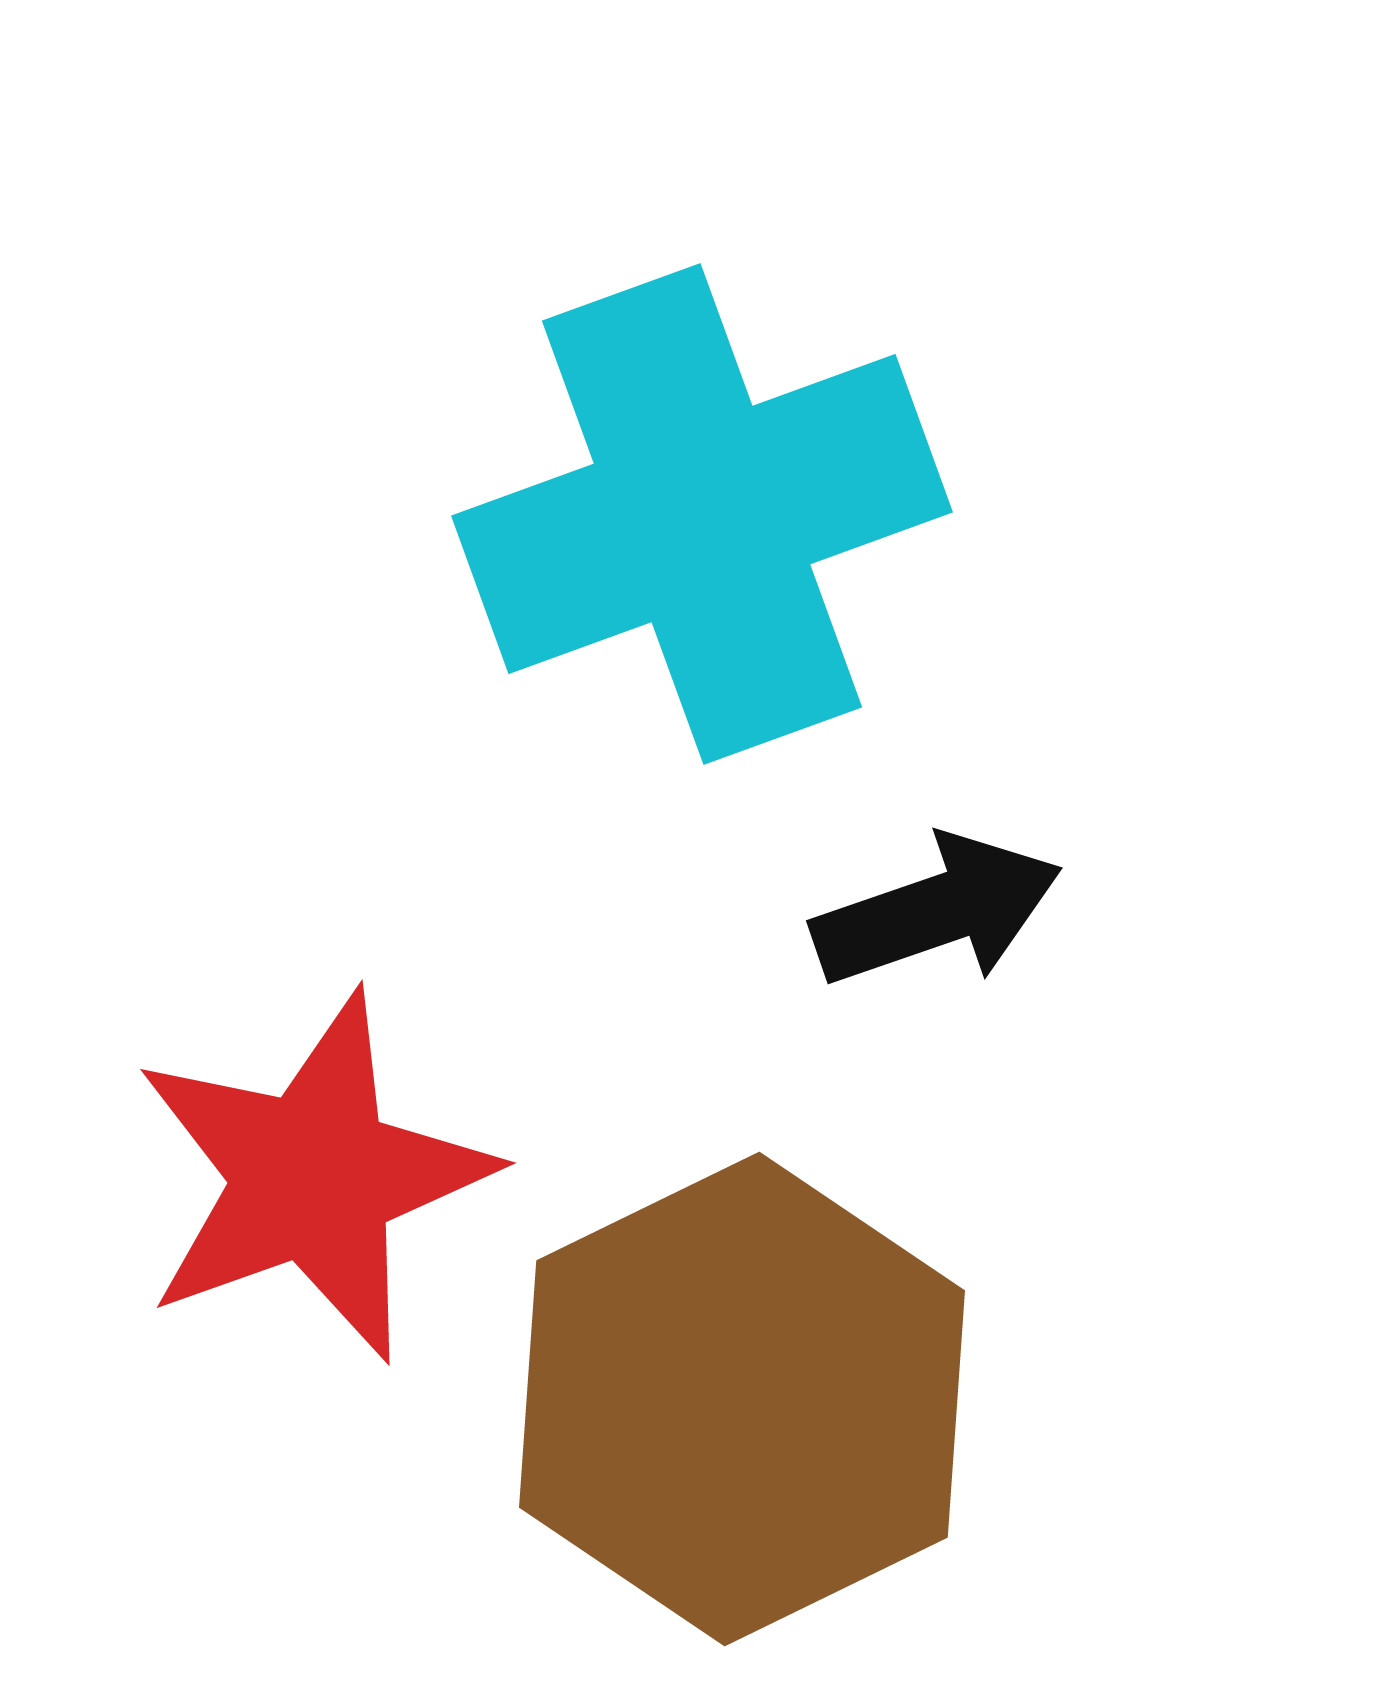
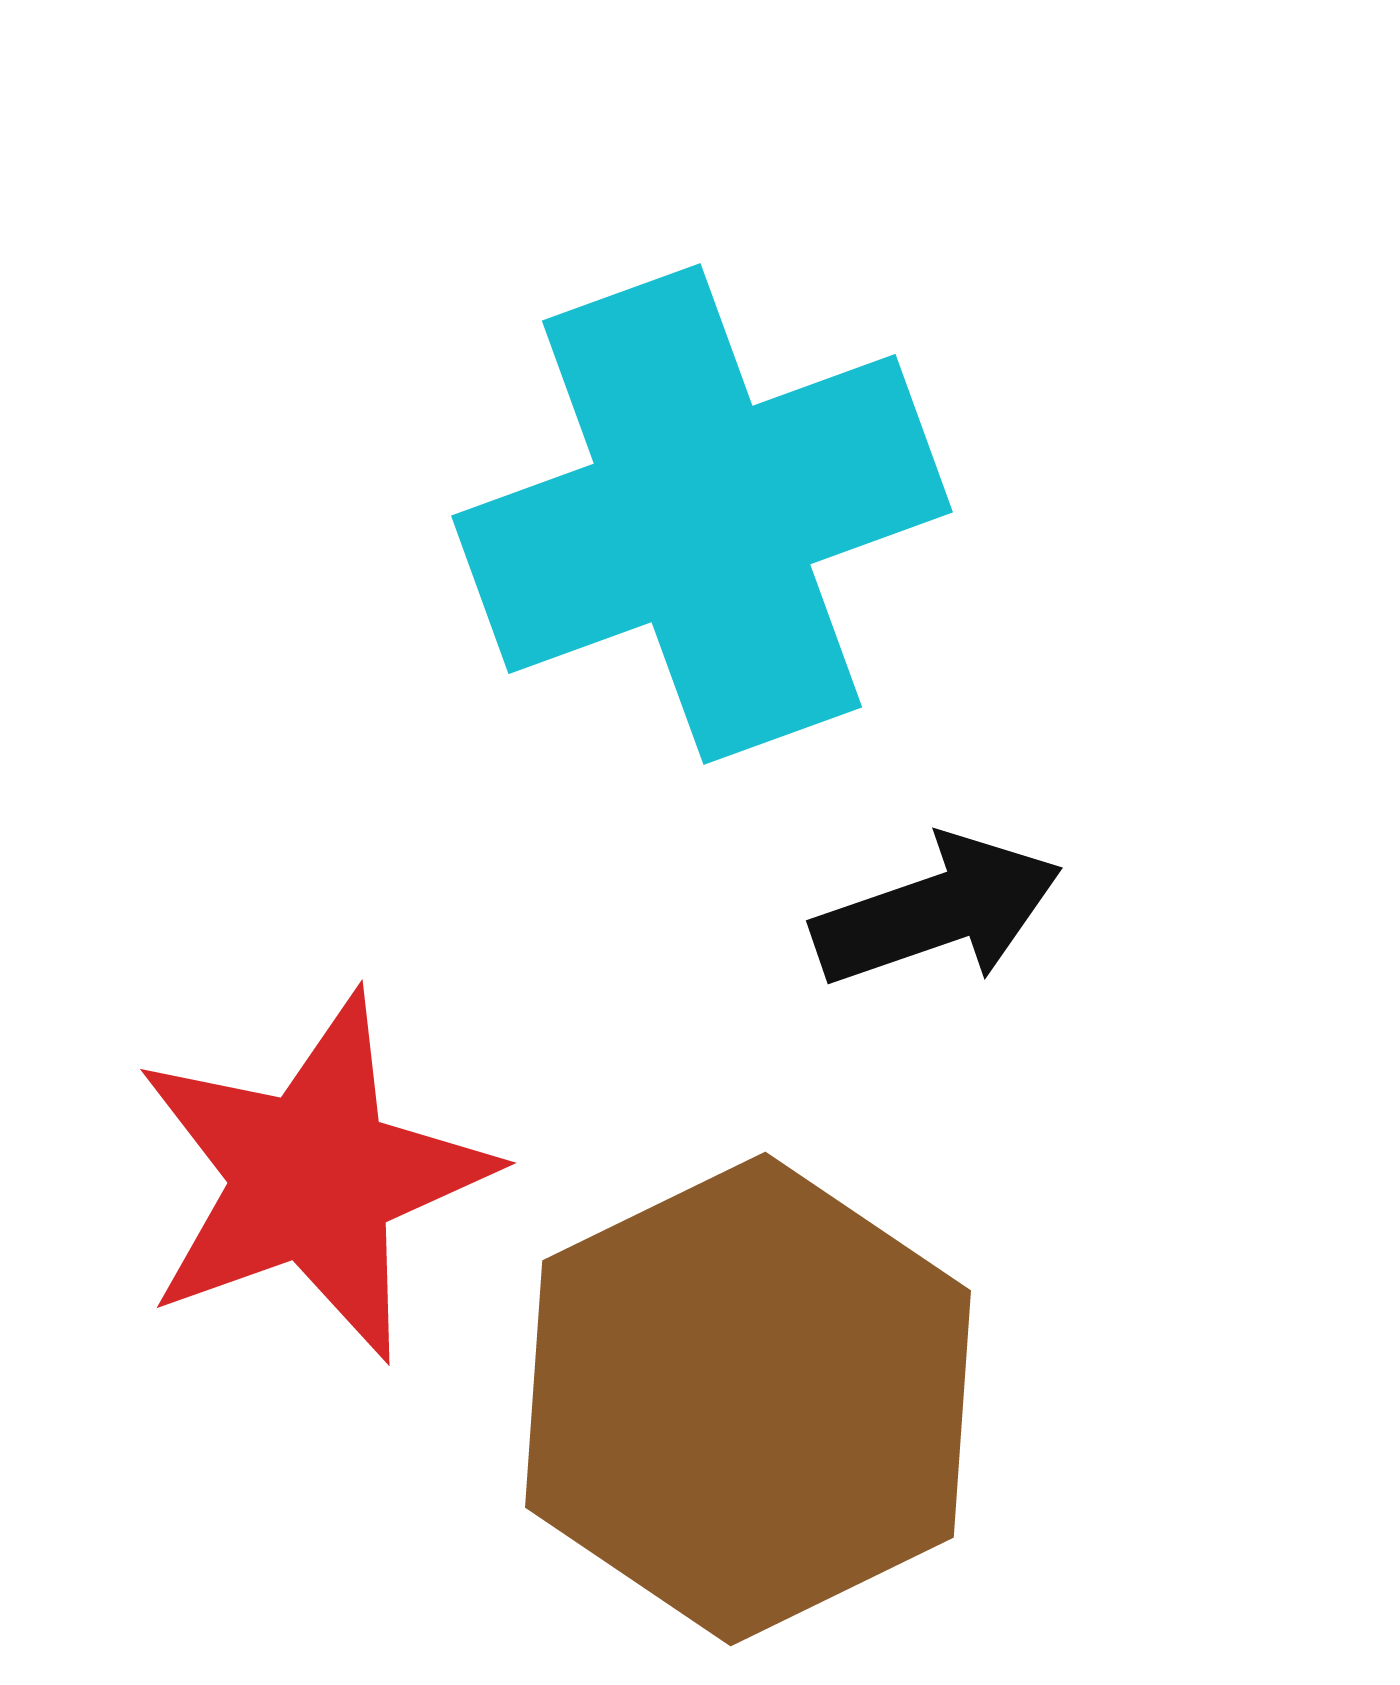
brown hexagon: moved 6 px right
